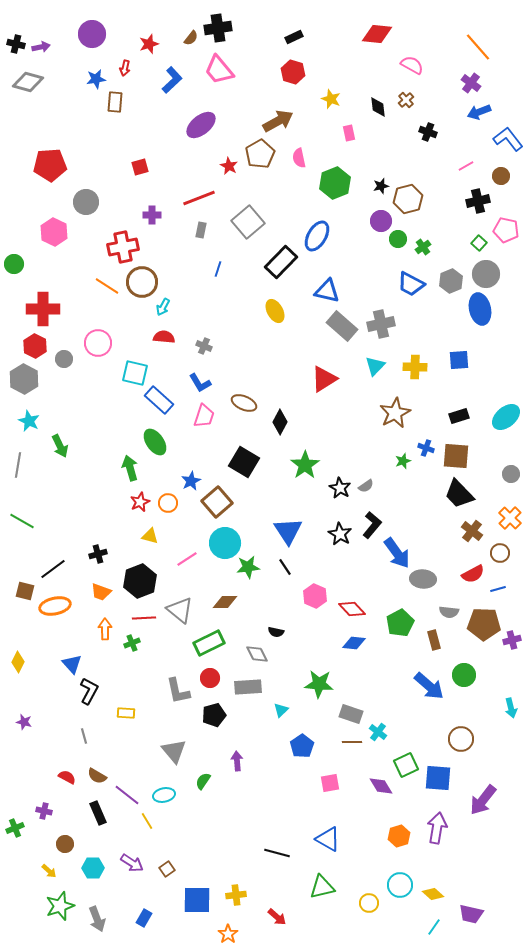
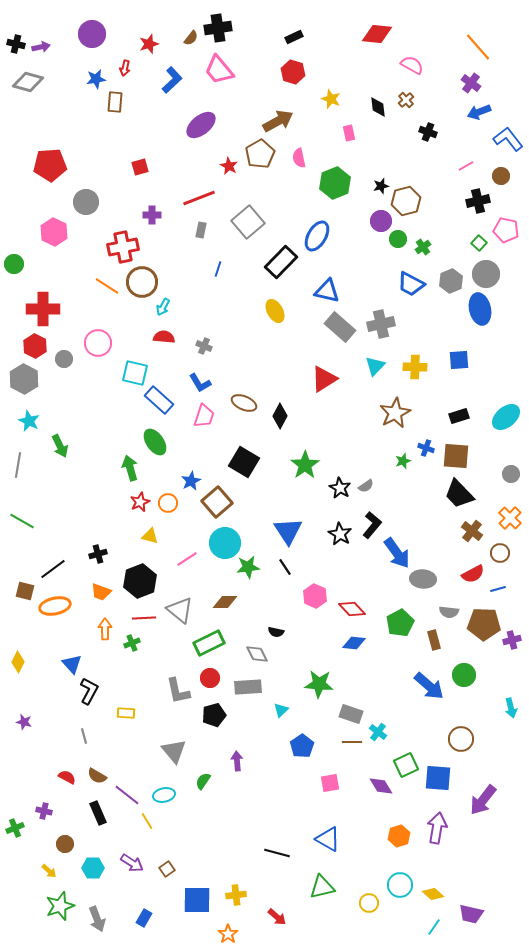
brown hexagon at (408, 199): moved 2 px left, 2 px down
gray rectangle at (342, 326): moved 2 px left, 1 px down
black diamond at (280, 422): moved 6 px up
